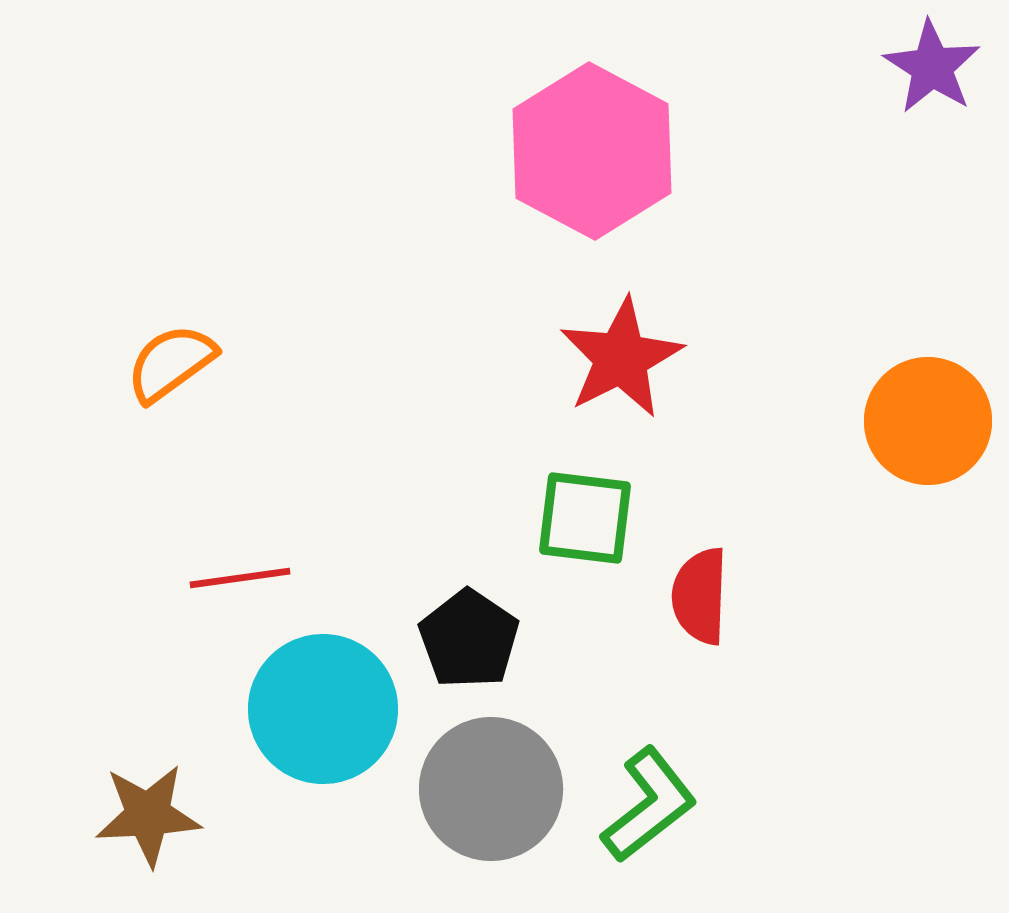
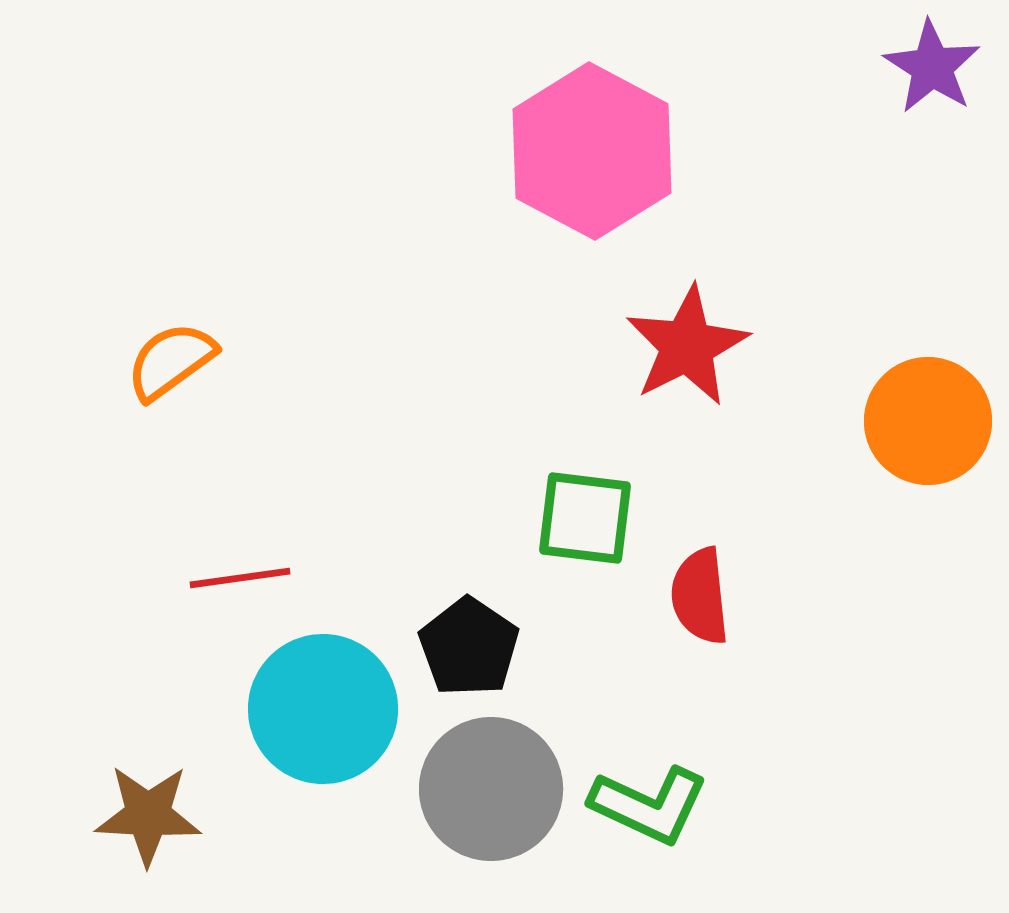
red star: moved 66 px right, 12 px up
orange semicircle: moved 2 px up
red semicircle: rotated 8 degrees counterclockwise
black pentagon: moved 8 px down
green L-shape: rotated 63 degrees clockwise
brown star: rotated 6 degrees clockwise
